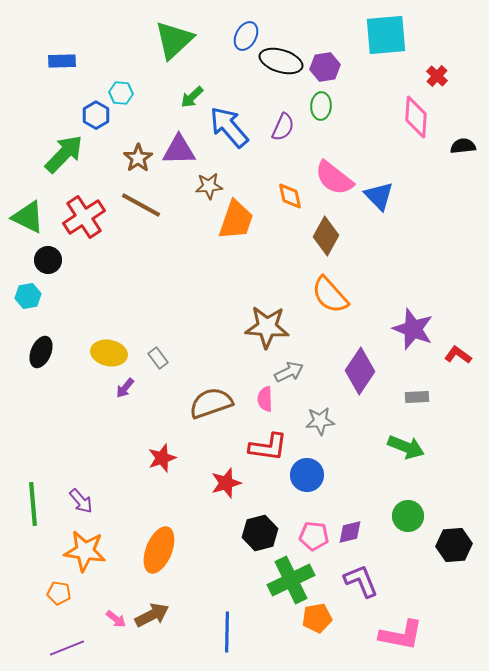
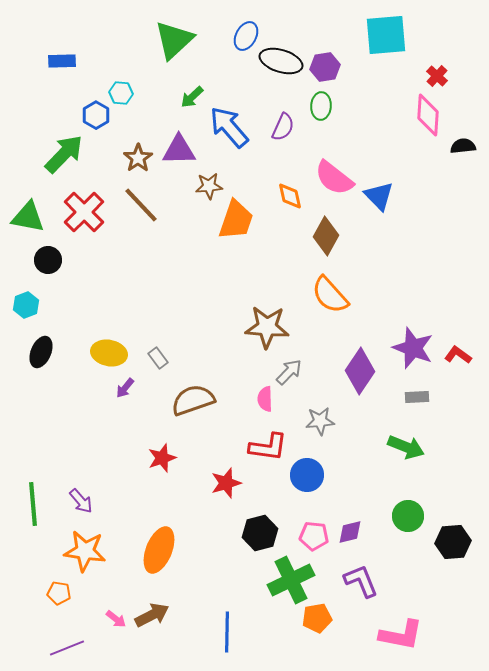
pink diamond at (416, 117): moved 12 px right, 2 px up
brown line at (141, 205): rotated 18 degrees clockwise
green triangle at (28, 217): rotated 15 degrees counterclockwise
red cross at (84, 217): moved 5 px up; rotated 12 degrees counterclockwise
cyan hexagon at (28, 296): moved 2 px left, 9 px down; rotated 10 degrees counterclockwise
purple star at (413, 329): moved 19 px down
gray arrow at (289, 372): rotated 20 degrees counterclockwise
brown semicircle at (211, 403): moved 18 px left, 3 px up
black hexagon at (454, 545): moved 1 px left, 3 px up
